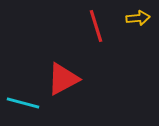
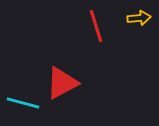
yellow arrow: moved 1 px right
red triangle: moved 1 px left, 4 px down
